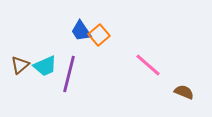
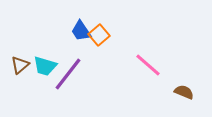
cyan trapezoid: rotated 40 degrees clockwise
purple line: moved 1 px left; rotated 24 degrees clockwise
